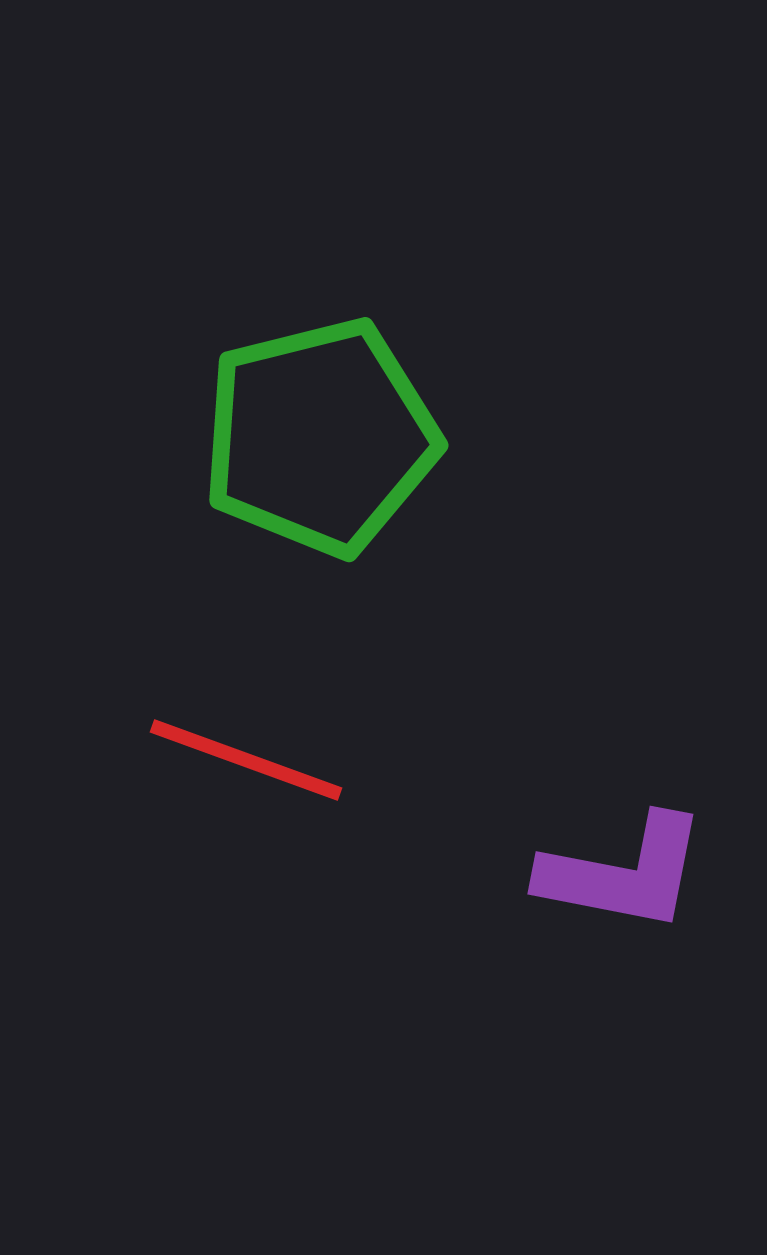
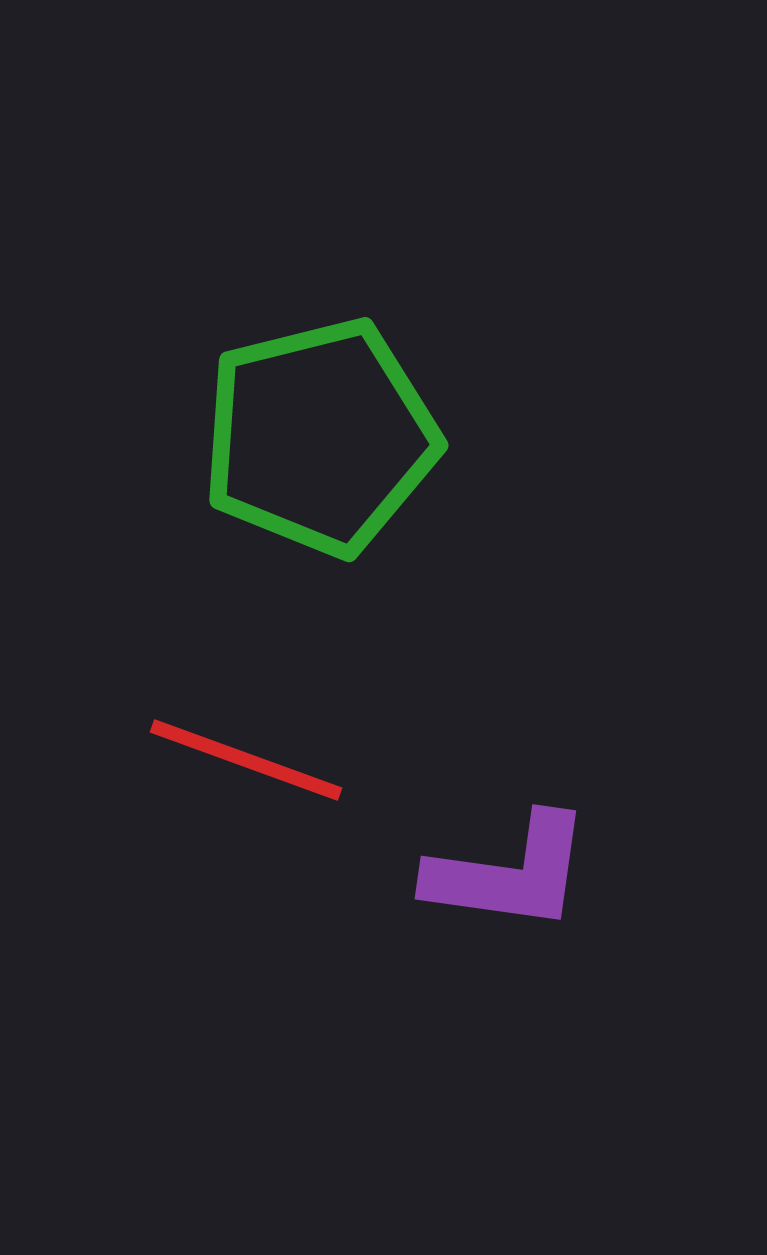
purple L-shape: moved 114 px left; rotated 3 degrees counterclockwise
